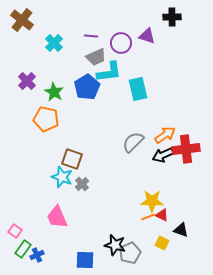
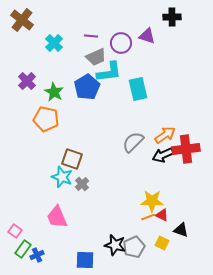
gray pentagon: moved 4 px right, 6 px up
